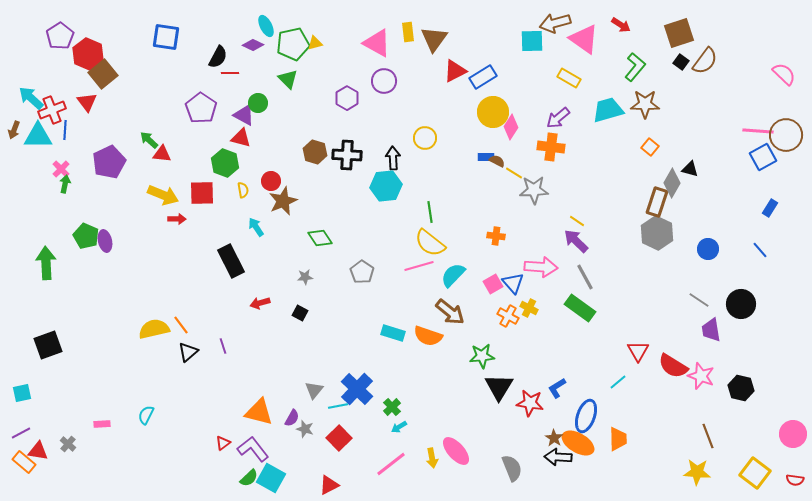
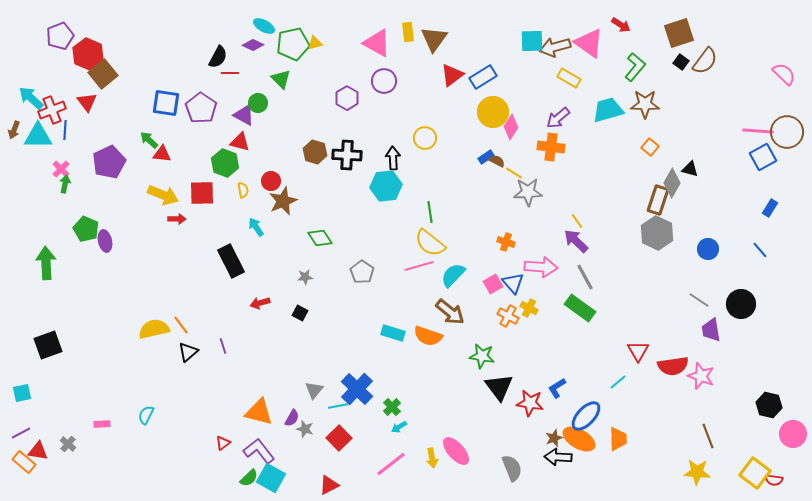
brown arrow at (555, 23): moved 24 px down
cyan ellipse at (266, 26): moved 2 px left; rotated 35 degrees counterclockwise
purple pentagon at (60, 36): rotated 12 degrees clockwise
blue square at (166, 37): moved 66 px down
pink triangle at (584, 39): moved 5 px right, 4 px down
red triangle at (455, 71): moved 3 px left, 4 px down; rotated 10 degrees counterclockwise
green triangle at (288, 79): moved 7 px left
brown circle at (786, 135): moved 1 px right, 3 px up
red triangle at (241, 138): moved 1 px left, 4 px down
blue rectangle at (486, 157): rotated 35 degrees counterclockwise
gray star at (534, 190): moved 6 px left, 2 px down
brown rectangle at (657, 202): moved 1 px right, 2 px up
yellow line at (577, 221): rotated 21 degrees clockwise
green pentagon at (86, 236): moved 7 px up
orange cross at (496, 236): moved 10 px right, 6 px down; rotated 12 degrees clockwise
green star at (482, 356): rotated 15 degrees clockwise
red semicircle at (673, 366): rotated 40 degrees counterclockwise
black triangle at (499, 387): rotated 8 degrees counterclockwise
black hexagon at (741, 388): moved 28 px right, 17 px down
blue ellipse at (586, 416): rotated 24 degrees clockwise
brown star at (554, 438): rotated 18 degrees clockwise
orange ellipse at (578, 443): moved 1 px right, 4 px up
purple L-shape at (253, 449): moved 6 px right, 2 px down
red semicircle at (795, 480): moved 21 px left
